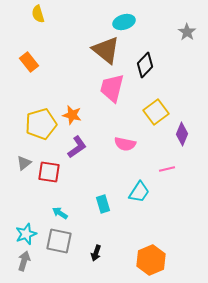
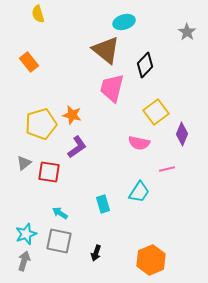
pink semicircle: moved 14 px right, 1 px up
